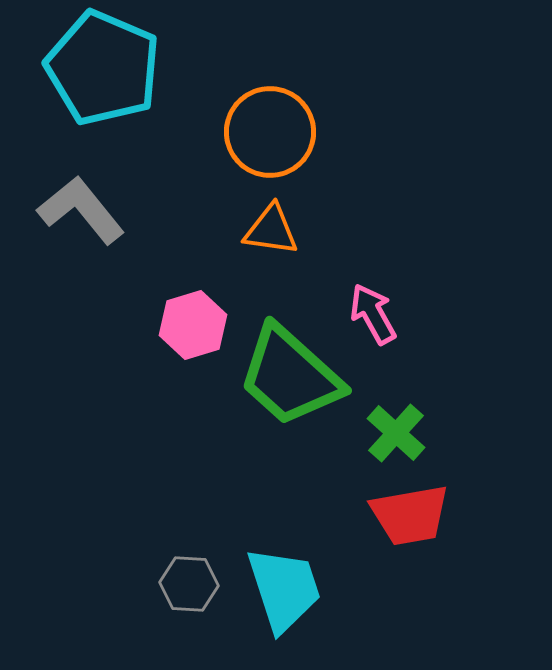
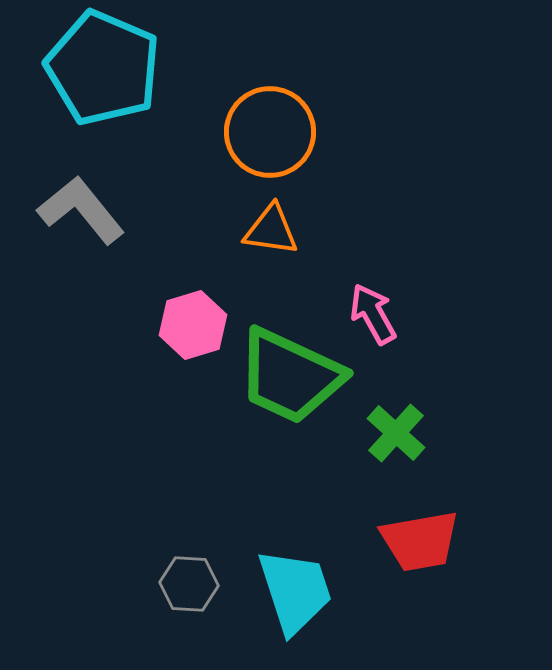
green trapezoid: rotated 17 degrees counterclockwise
red trapezoid: moved 10 px right, 26 px down
cyan trapezoid: moved 11 px right, 2 px down
